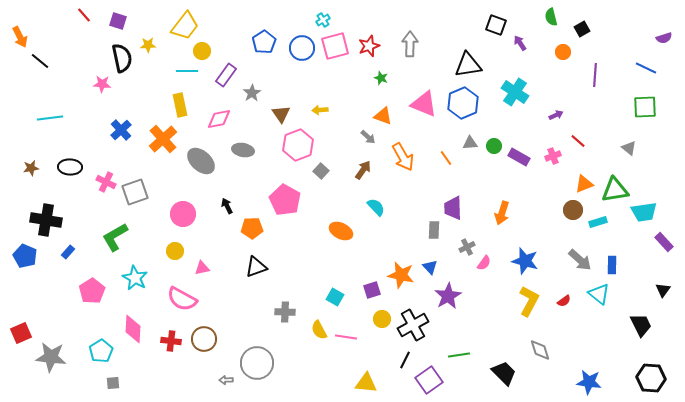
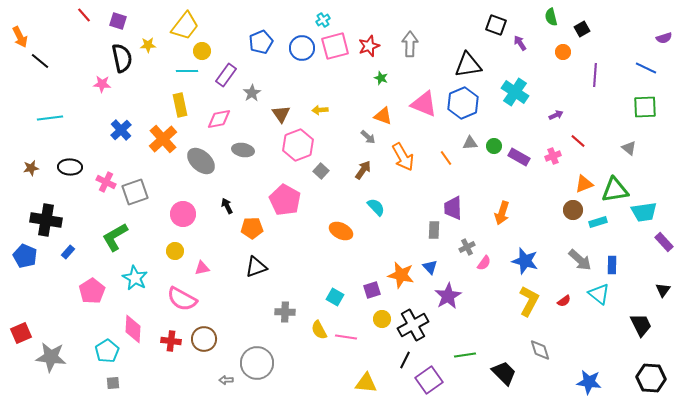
blue pentagon at (264, 42): moved 3 px left; rotated 10 degrees clockwise
cyan pentagon at (101, 351): moved 6 px right
green line at (459, 355): moved 6 px right
